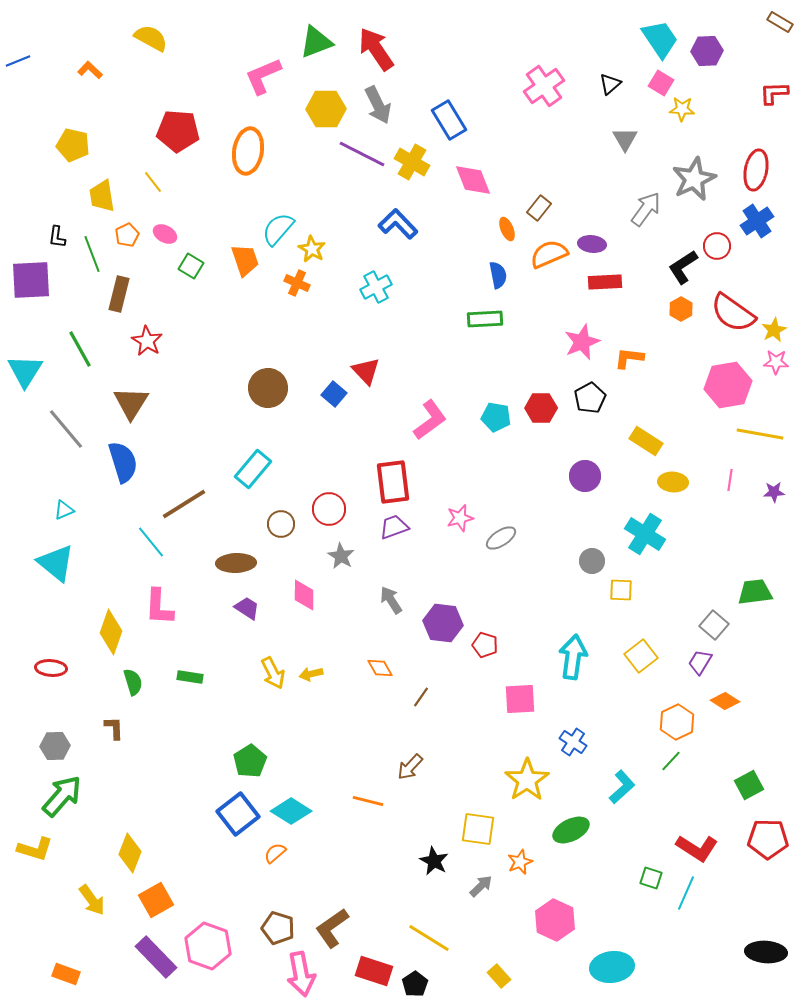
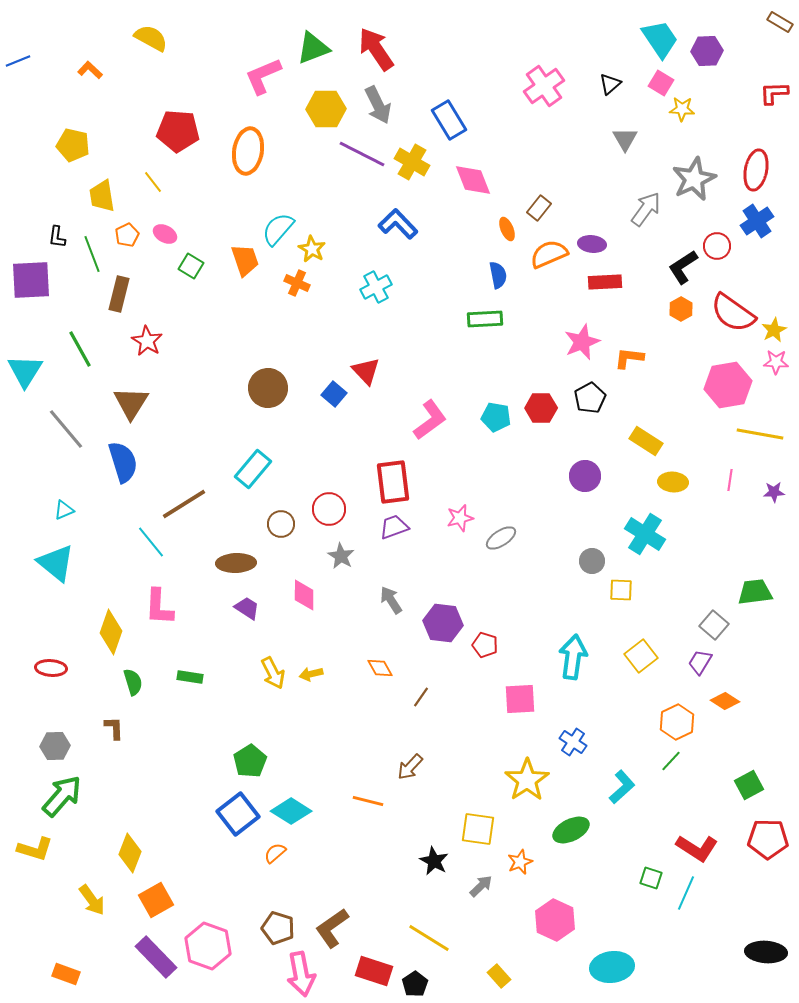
green triangle at (316, 42): moved 3 px left, 6 px down
